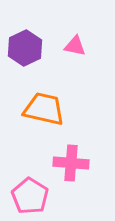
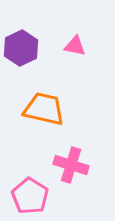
purple hexagon: moved 4 px left
pink cross: moved 2 px down; rotated 12 degrees clockwise
